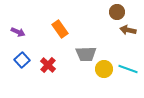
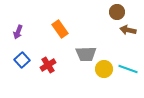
purple arrow: rotated 88 degrees clockwise
red cross: rotated 14 degrees clockwise
